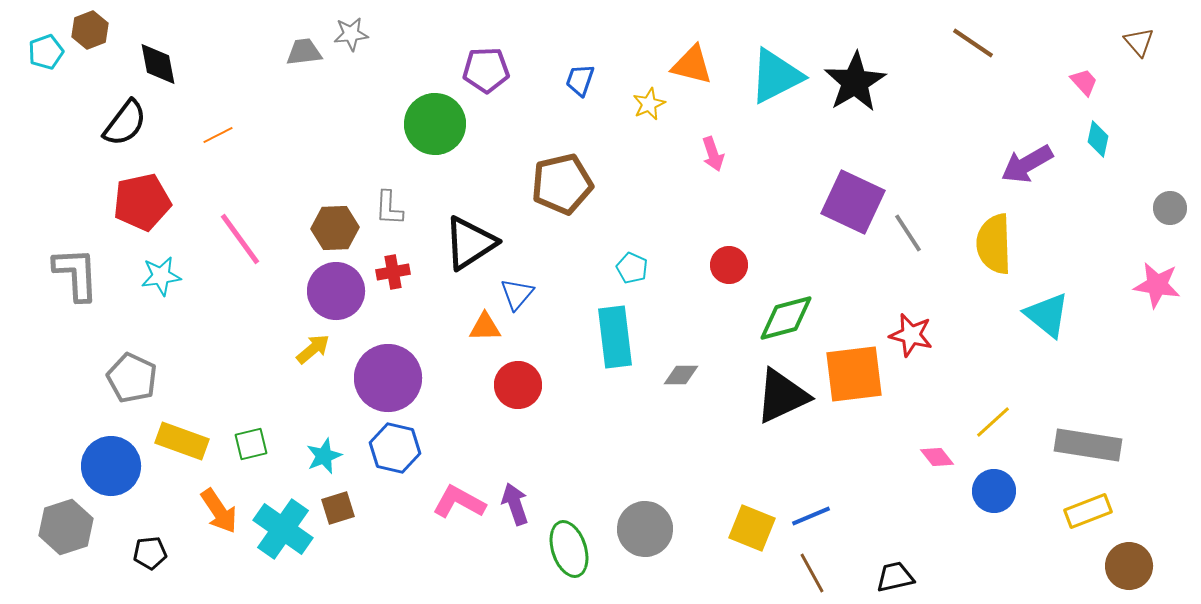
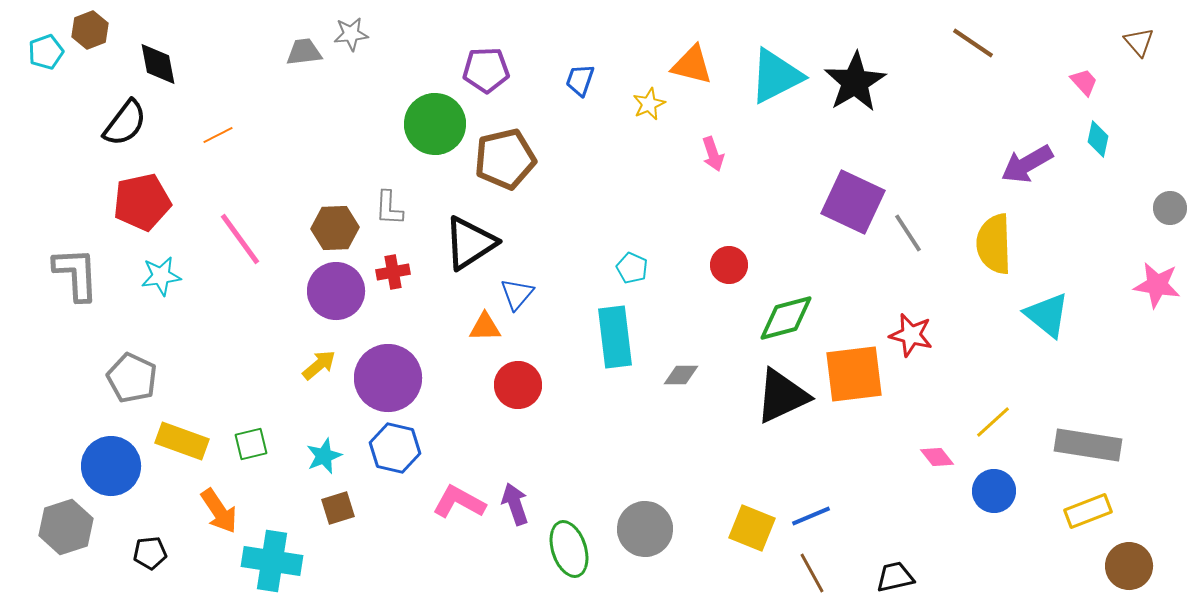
brown pentagon at (562, 184): moved 57 px left, 25 px up
yellow arrow at (313, 349): moved 6 px right, 16 px down
cyan cross at (283, 529): moved 11 px left, 32 px down; rotated 26 degrees counterclockwise
